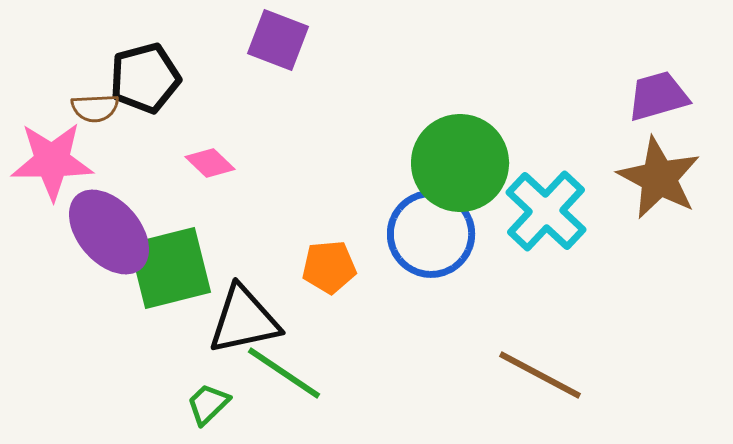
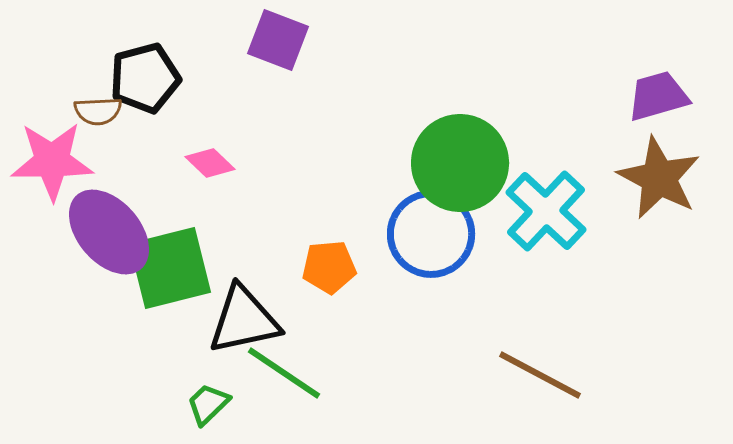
brown semicircle: moved 3 px right, 3 px down
